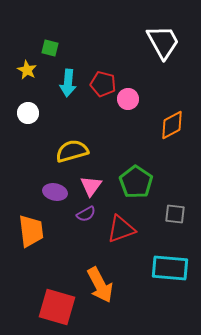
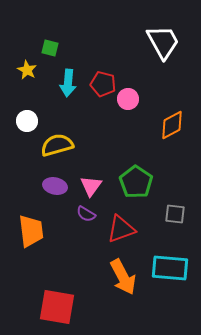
white circle: moved 1 px left, 8 px down
yellow semicircle: moved 15 px left, 6 px up
purple ellipse: moved 6 px up
purple semicircle: rotated 60 degrees clockwise
orange arrow: moved 23 px right, 8 px up
red square: rotated 6 degrees counterclockwise
